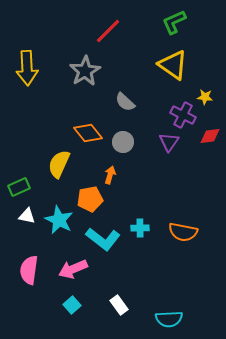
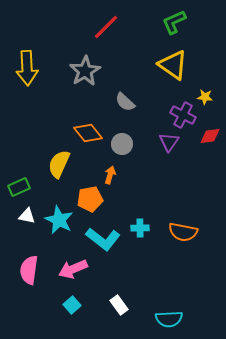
red line: moved 2 px left, 4 px up
gray circle: moved 1 px left, 2 px down
